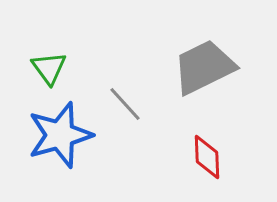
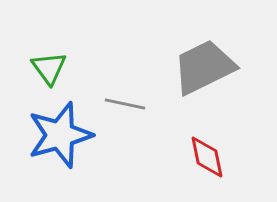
gray line: rotated 36 degrees counterclockwise
red diamond: rotated 9 degrees counterclockwise
